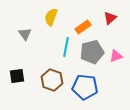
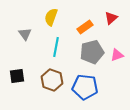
red triangle: moved 1 px right
orange rectangle: moved 2 px right
cyan line: moved 10 px left
pink triangle: moved 1 px right, 1 px up
